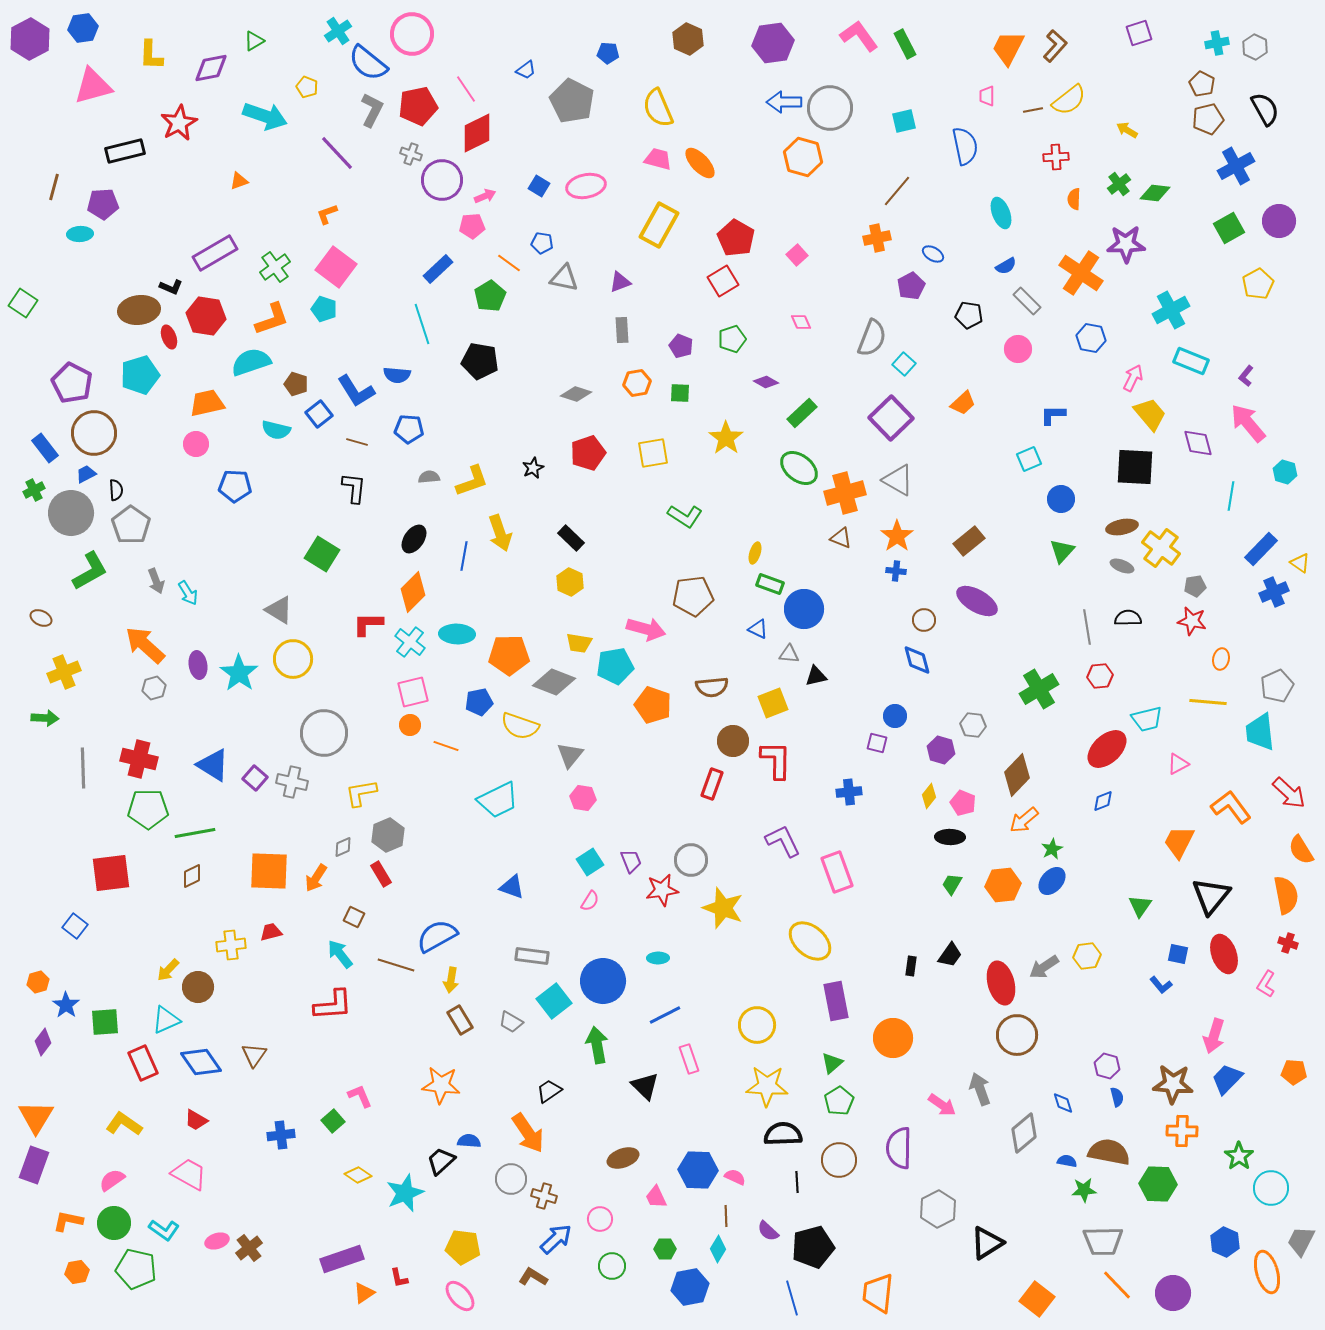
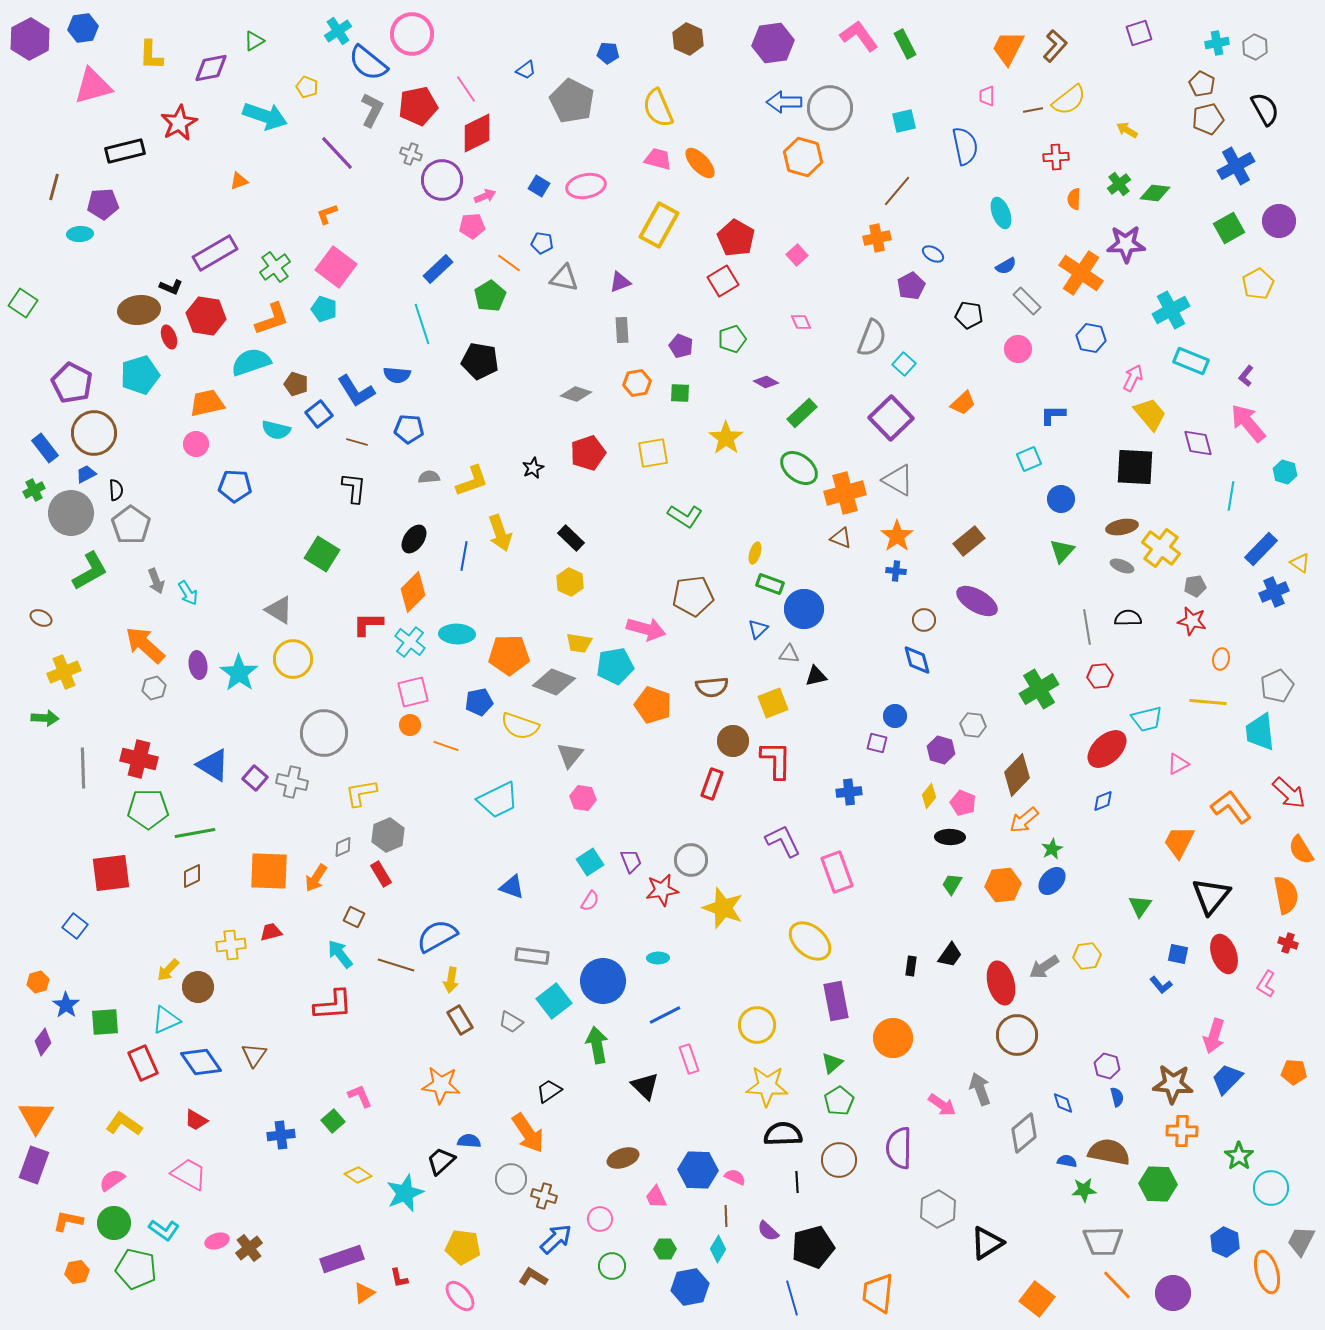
blue triangle at (758, 629): rotated 50 degrees clockwise
